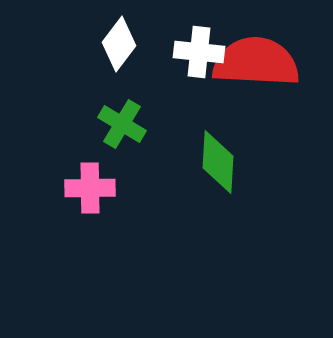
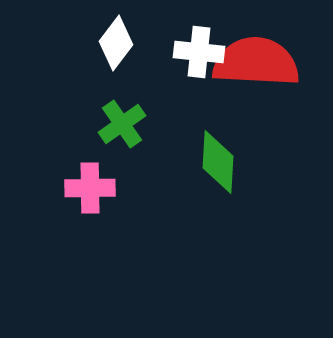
white diamond: moved 3 px left, 1 px up
green cross: rotated 24 degrees clockwise
